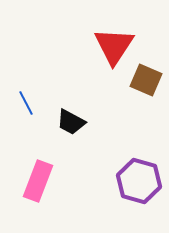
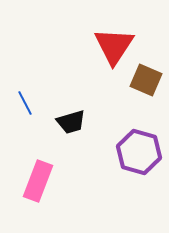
blue line: moved 1 px left
black trapezoid: rotated 44 degrees counterclockwise
purple hexagon: moved 29 px up
